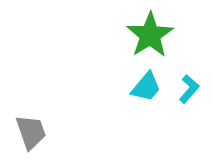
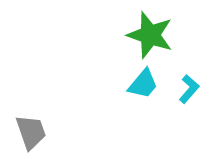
green star: rotated 21 degrees counterclockwise
cyan trapezoid: moved 3 px left, 3 px up
